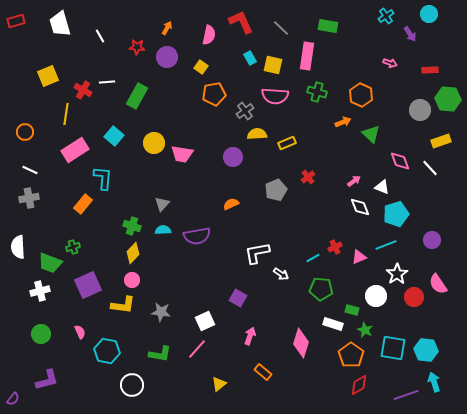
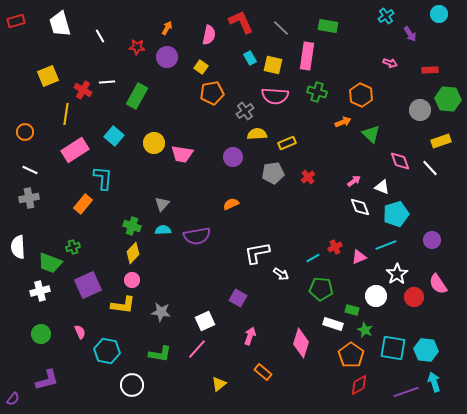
cyan circle at (429, 14): moved 10 px right
orange pentagon at (214, 94): moved 2 px left, 1 px up
gray pentagon at (276, 190): moved 3 px left, 17 px up; rotated 15 degrees clockwise
purple line at (406, 395): moved 3 px up
